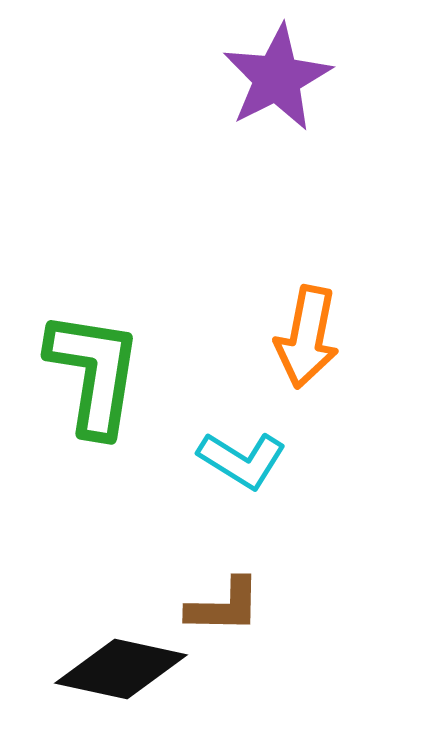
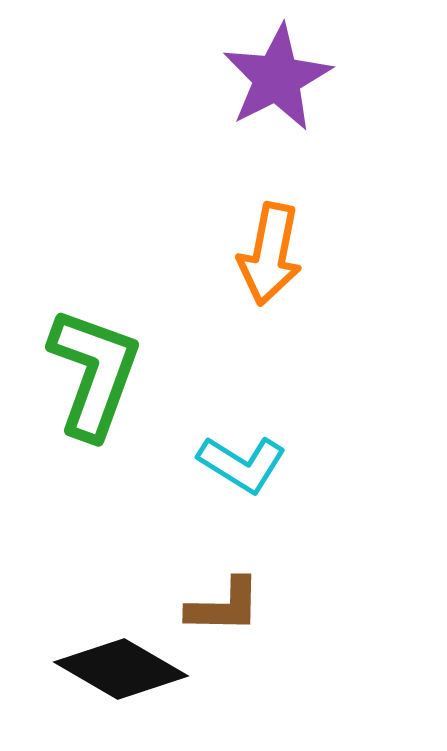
orange arrow: moved 37 px left, 83 px up
green L-shape: rotated 11 degrees clockwise
cyan L-shape: moved 4 px down
black diamond: rotated 18 degrees clockwise
